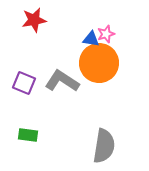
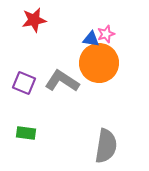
green rectangle: moved 2 px left, 2 px up
gray semicircle: moved 2 px right
